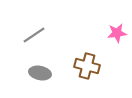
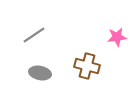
pink star: moved 4 px down
